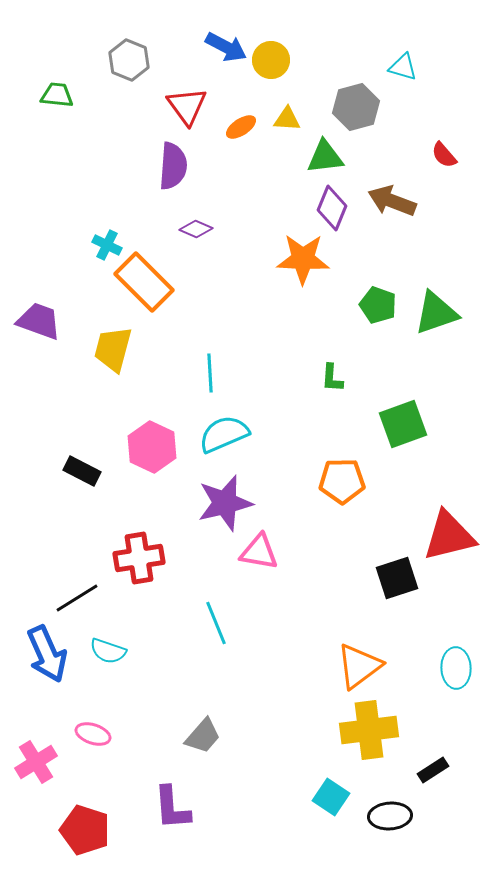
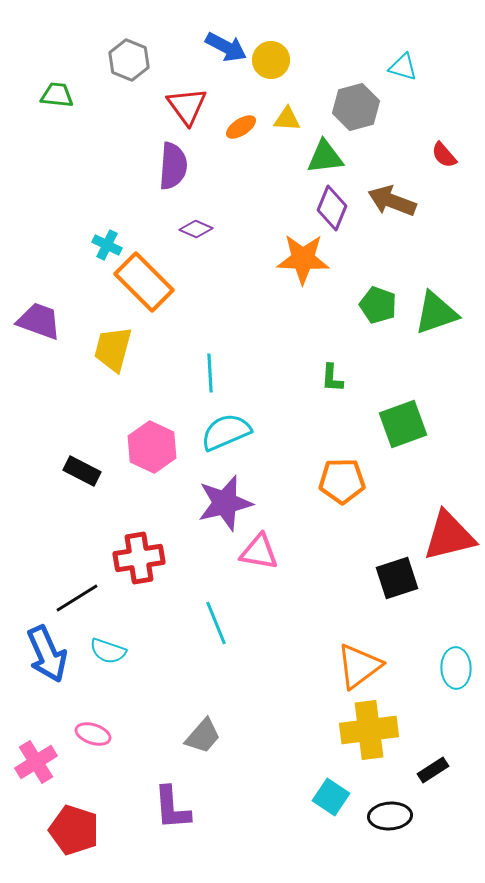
cyan semicircle at (224, 434): moved 2 px right, 2 px up
red pentagon at (85, 830): moved 11 px left
